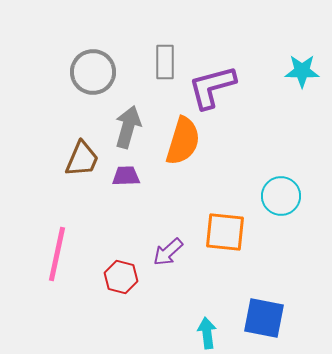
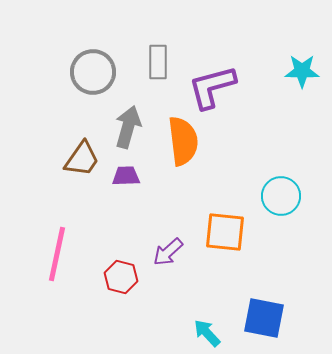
gray rectangle: moved 7 px left
orange semicircle: rotated 24 degrees counterclockwise
brown trapezoid: rotated 12 degrees clockwise
cyan arrow: rotated 36 degrees counterclockwise
